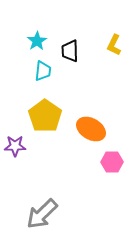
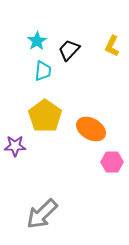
yellow L-shape: moved 2 px left, 1 px down
black trapezoid: moved 1 px left, 1 px up; rotated 45 degrees clockwise
